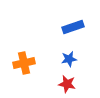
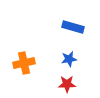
blue rectangle: rotated 35 degrees clockwise
red star: rotated 12 degrees counterclockwise
